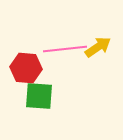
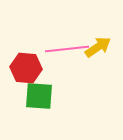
pink line: moved 2 px right
